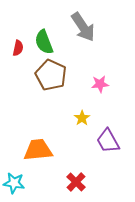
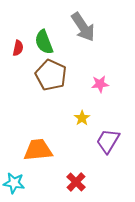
purple trapezoid: rotated 60 degrees clockwise
